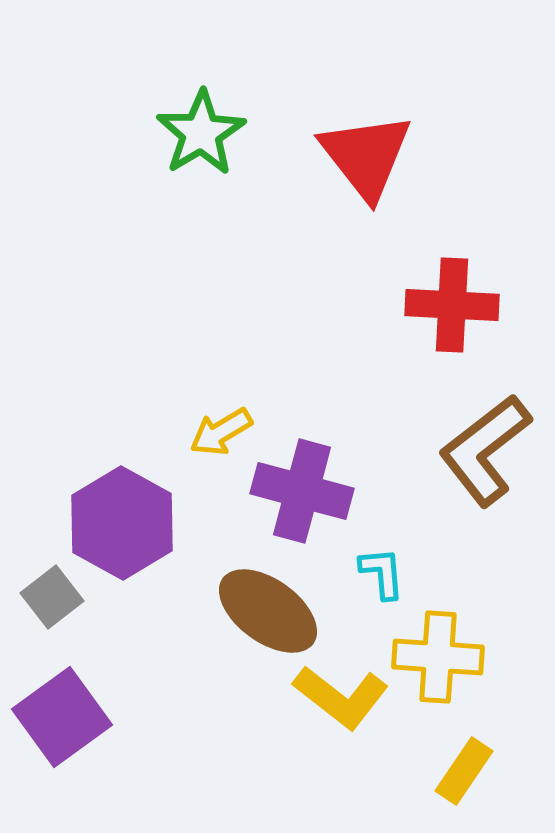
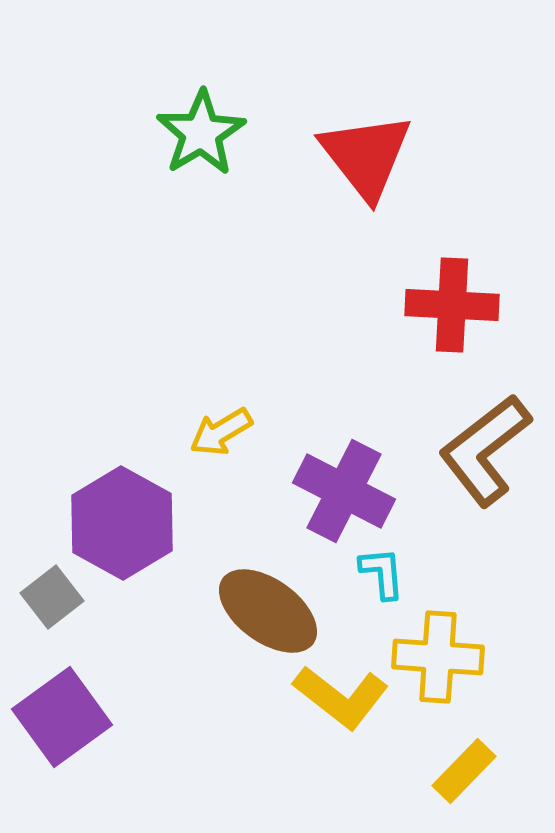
purple cross: moved 42 px right; rotated 12 degrees clockwise
yellow rectangle: rotated 10 degrees clockwise
